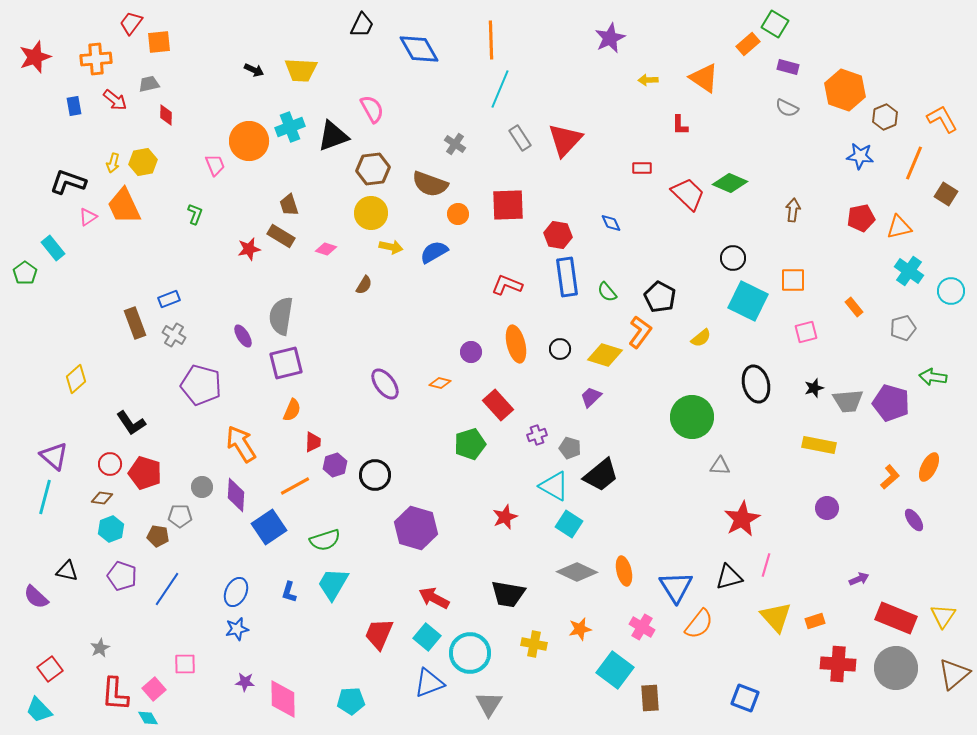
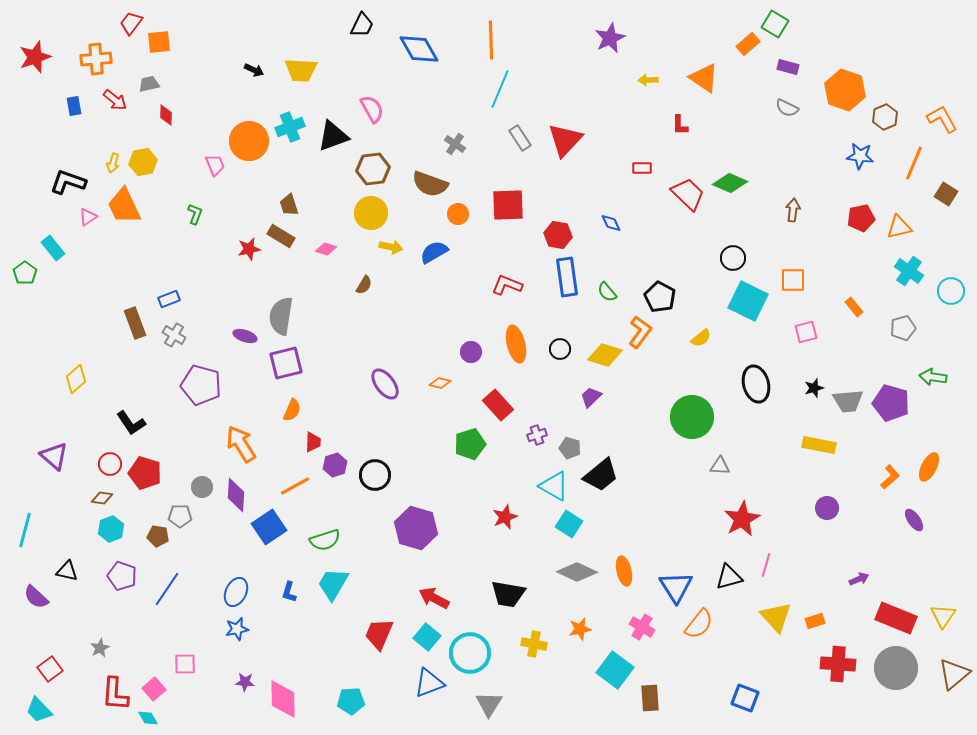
purple ellipse at (243, 336): moved 2 px right; rotated 40 degrees counterclockwise
cyan line at (45, 497): moved 20 px left, 33 px down
